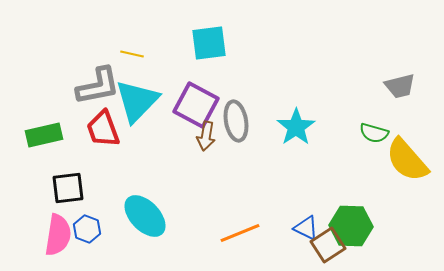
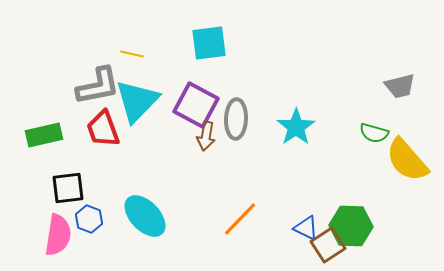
gray ellipse: moved 2 px up; rotated 12 degrees clockwise
blue hexagon: moved 2 px right, 10 px up
orange line: moved 14 px up; rotated 24 degrees counterclockwise
